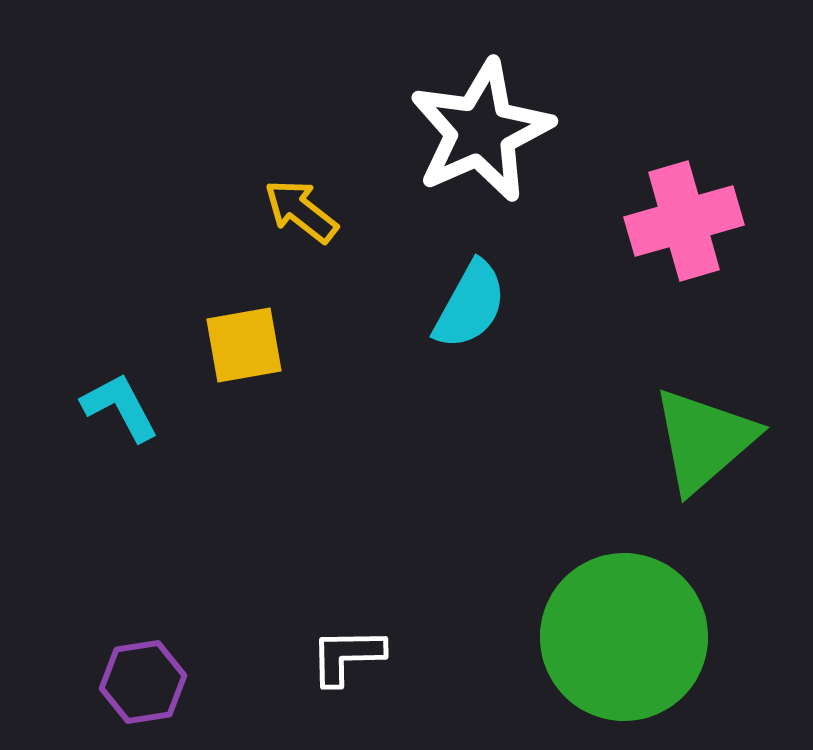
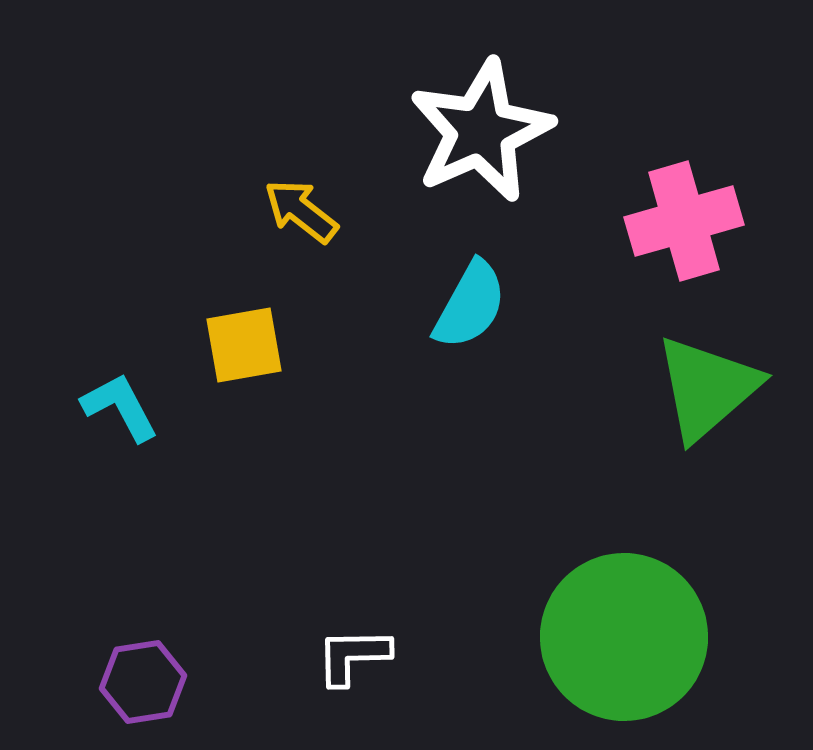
green triangle: moved 3 px right, 52 px up
white L-shape: moved 6 px right
